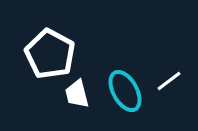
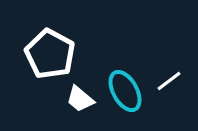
white trapezoid: moved 3 px right, 5 px down; rotated 36 degrees counterclockwise
